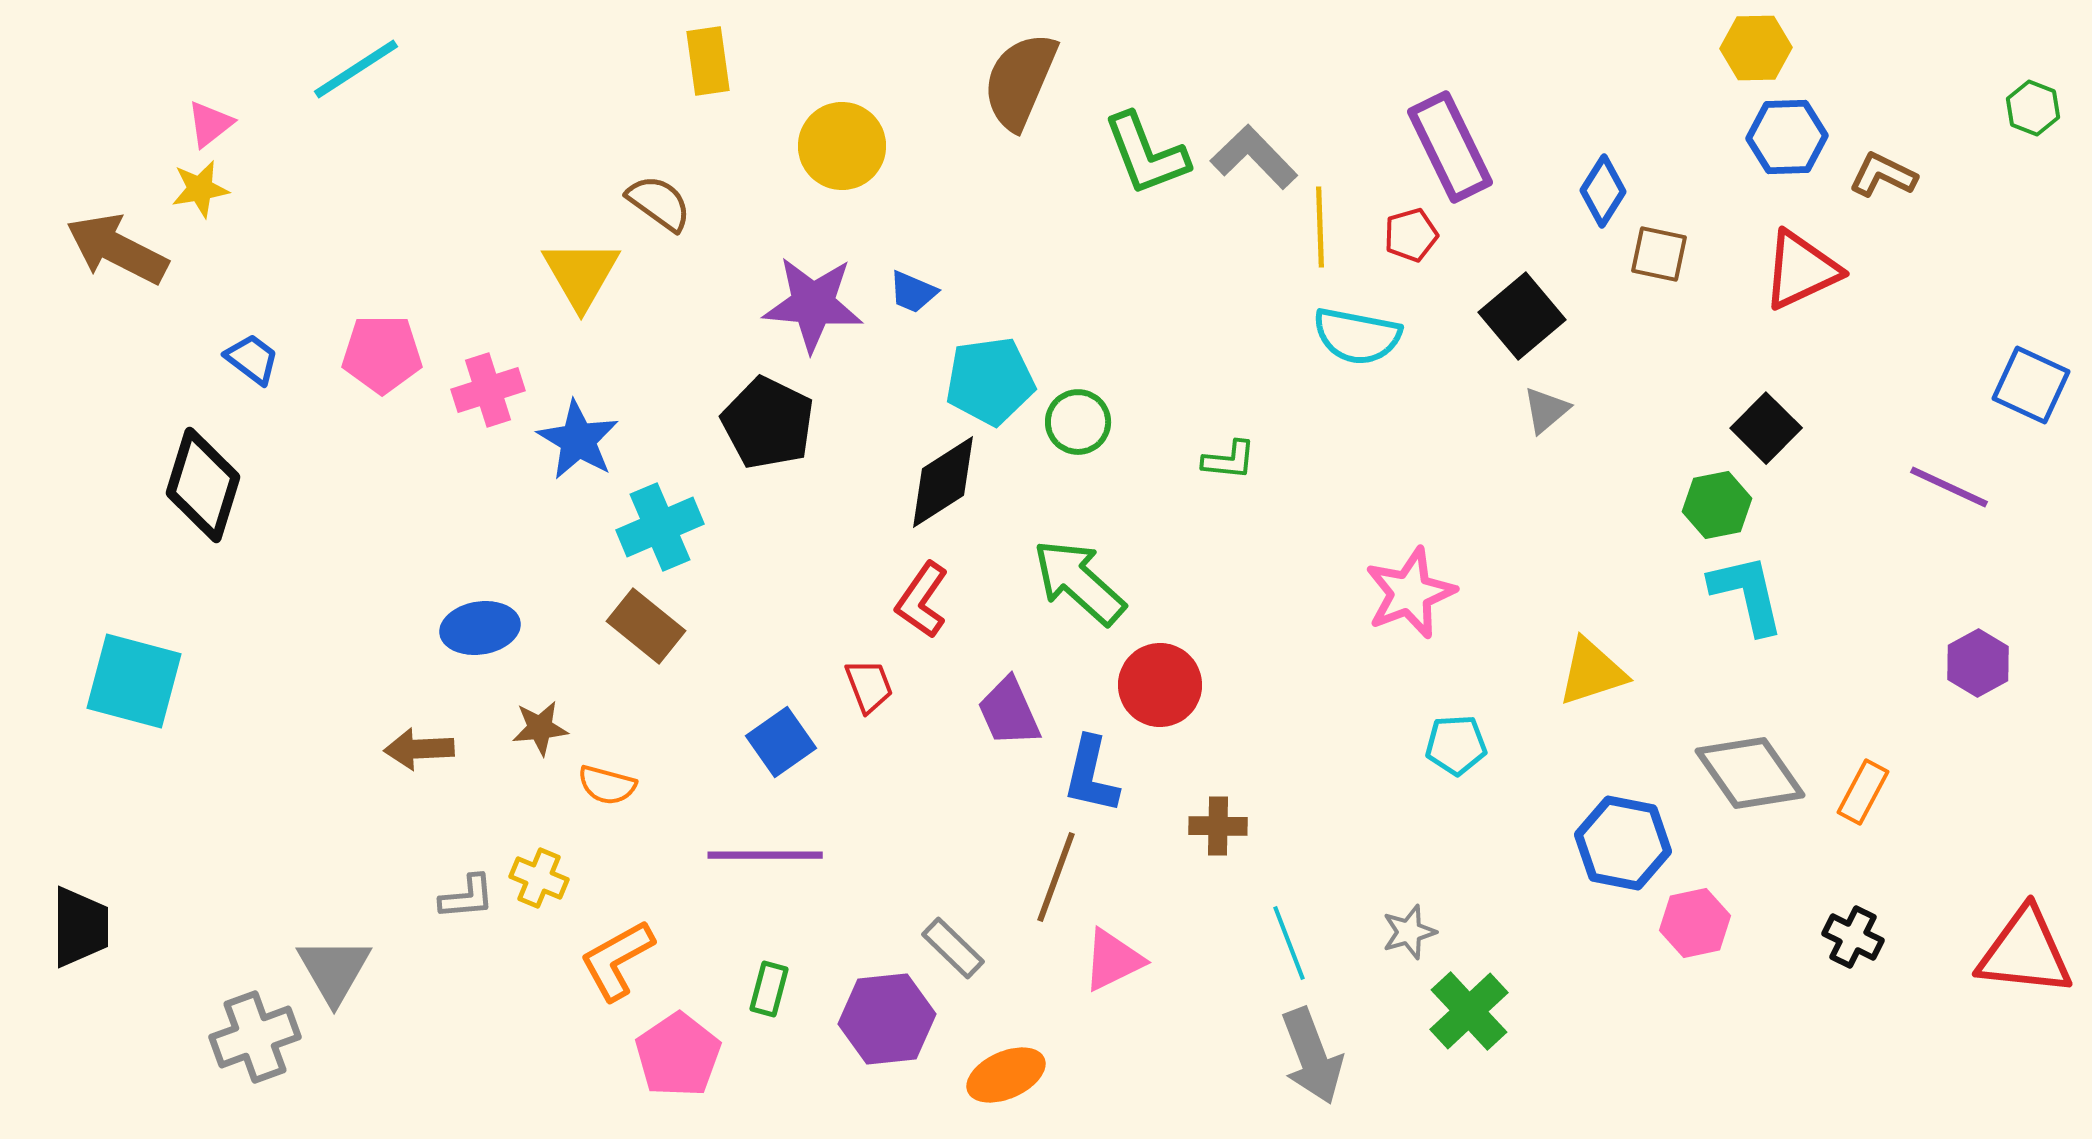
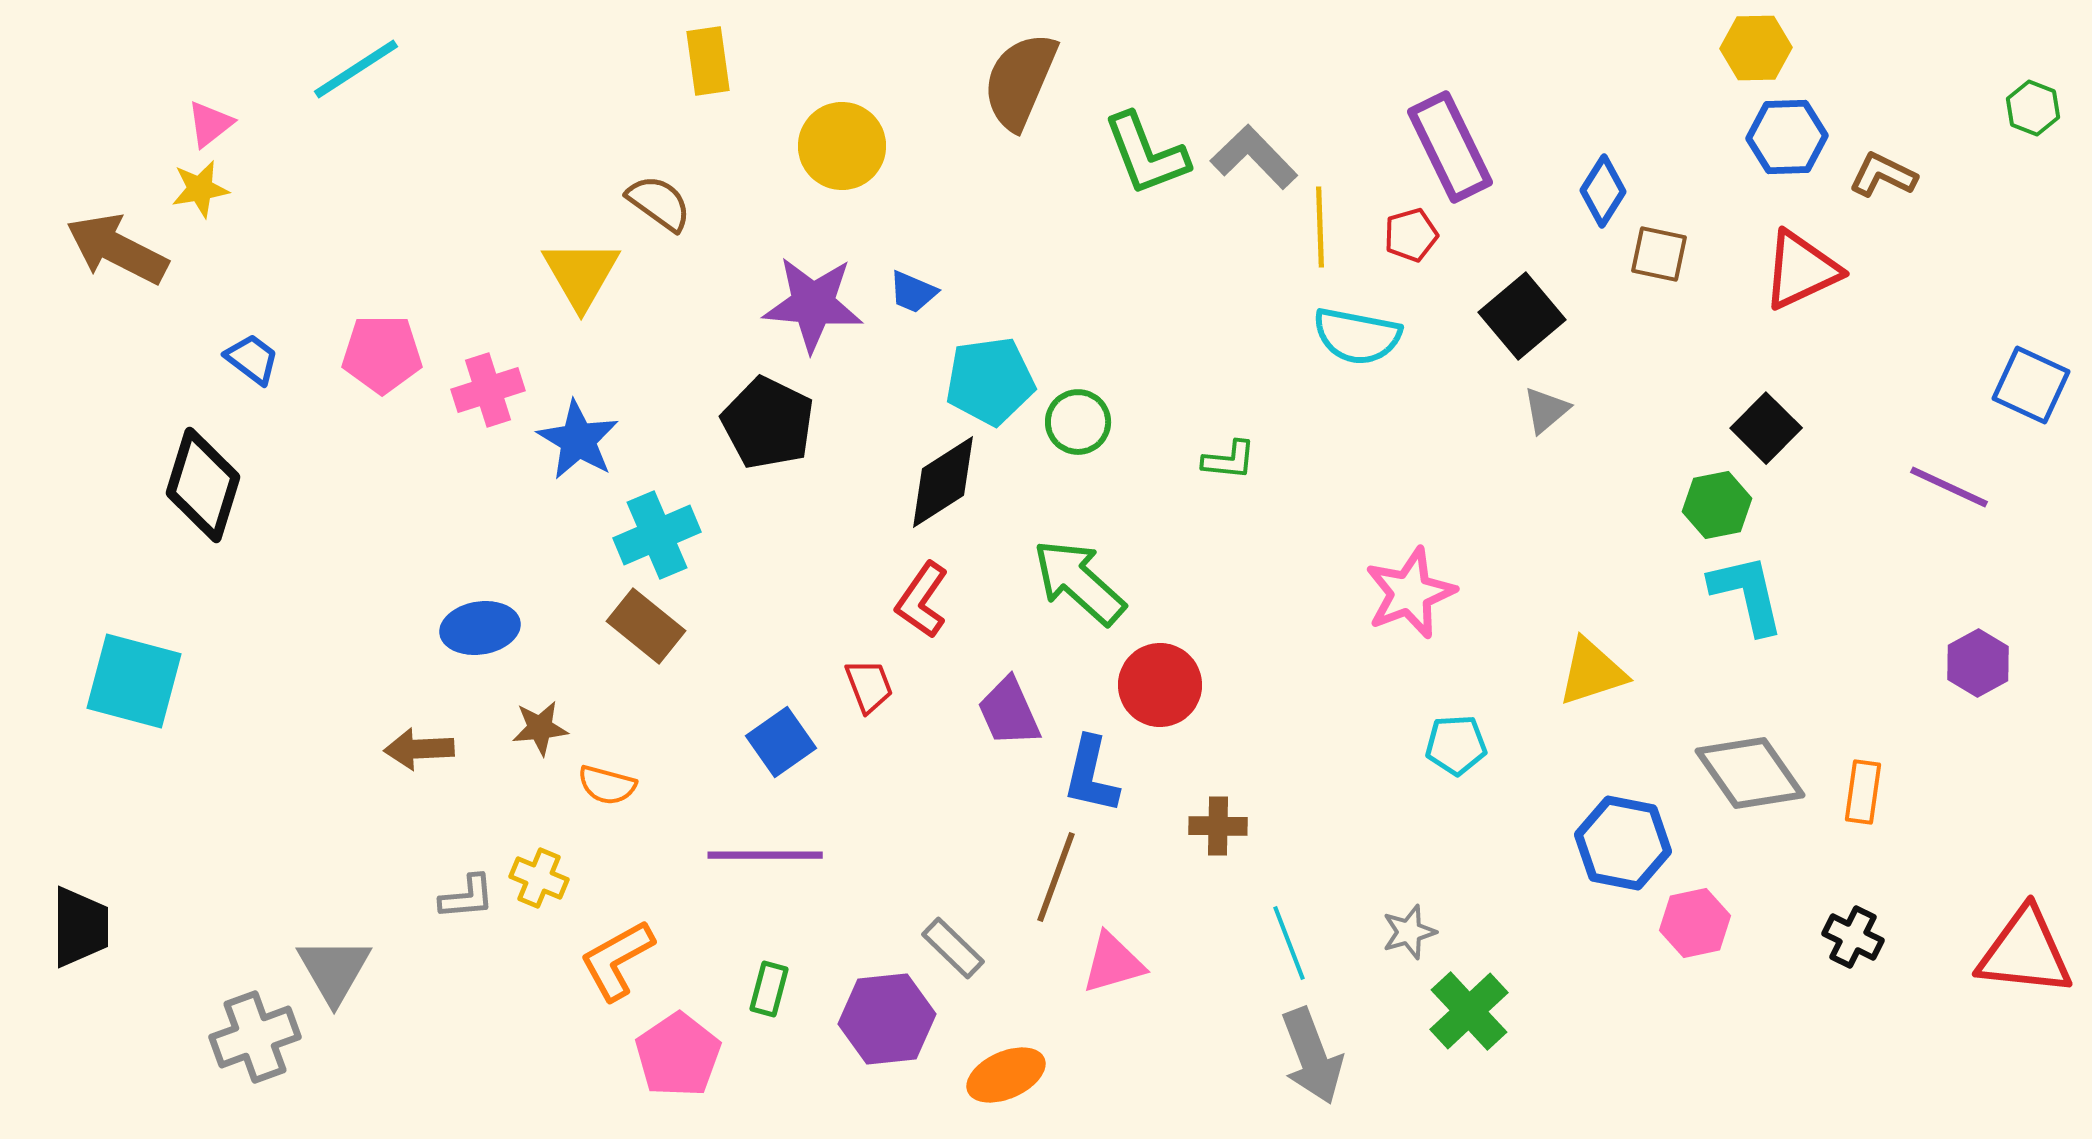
cyan cross at (660, 527): moved 3 px left, 8 px down
orange rectangle at (1863, 792): rotated 20 degrees counterclockwise
pink triangle at (1113, 960): moved 3 px down; rotated 10 degrees clockwise
